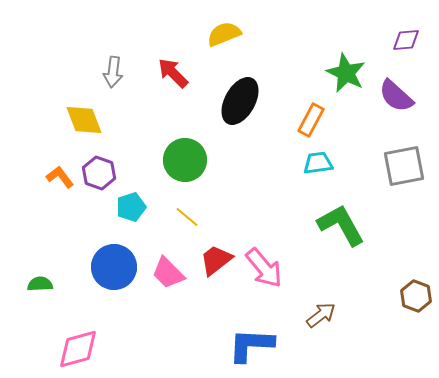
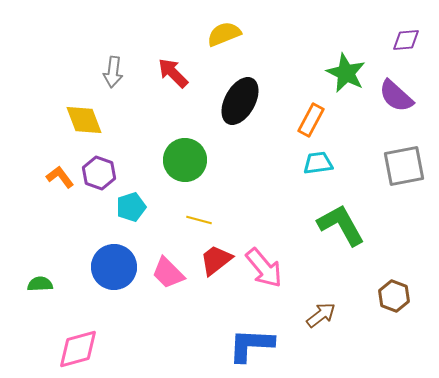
yellow line: moved 12 px right, 3 px down; rotated 25 degrees counterclockwise
brown hexagon: moved 22 px left
